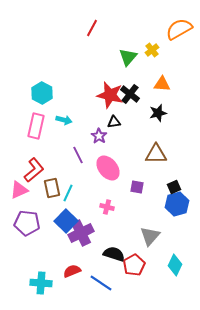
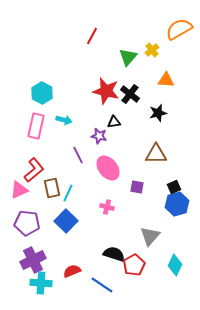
red line: moved 8 px down
orange triangle: moved 4 px right, 4 px up
red star: moved 4 px left, 4 px up
purple star: rotated 21 degrees counterclockwise
purple cross: moved 48 px left, 27 px down
blue line: moved 1 px right, 2 px down
